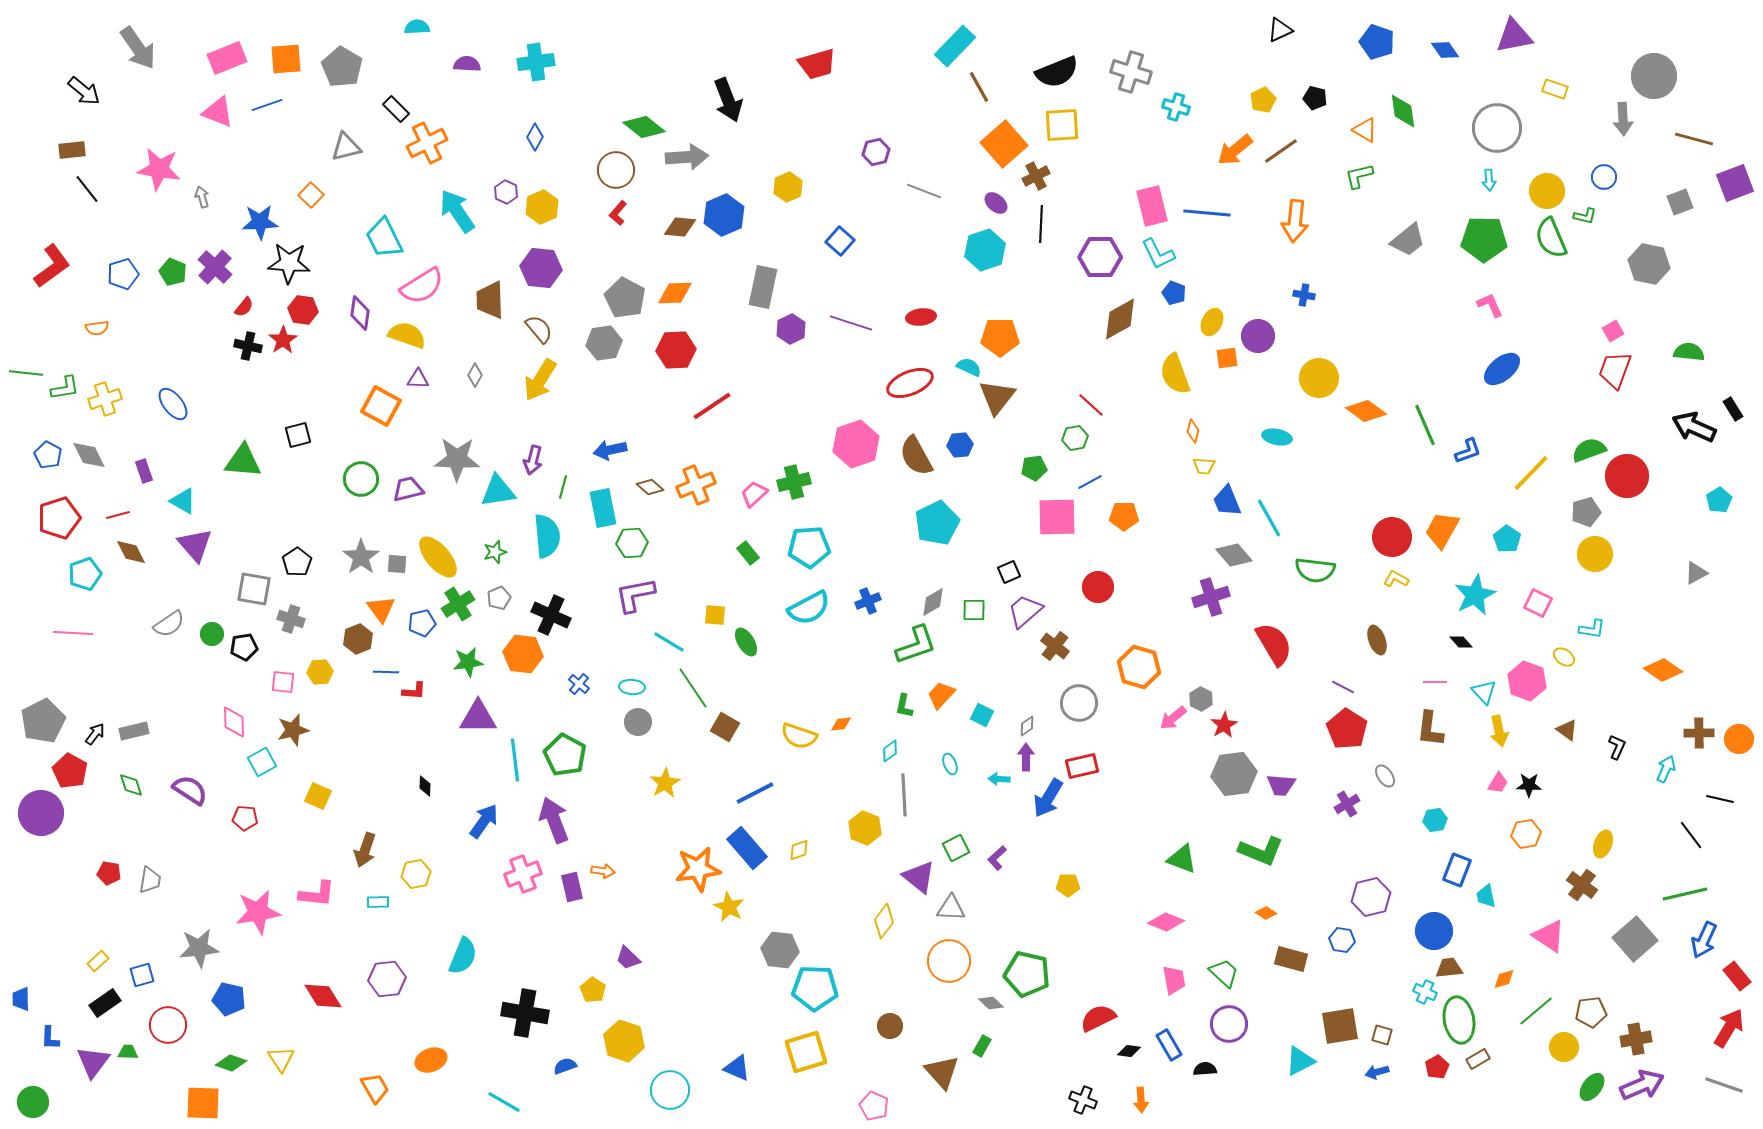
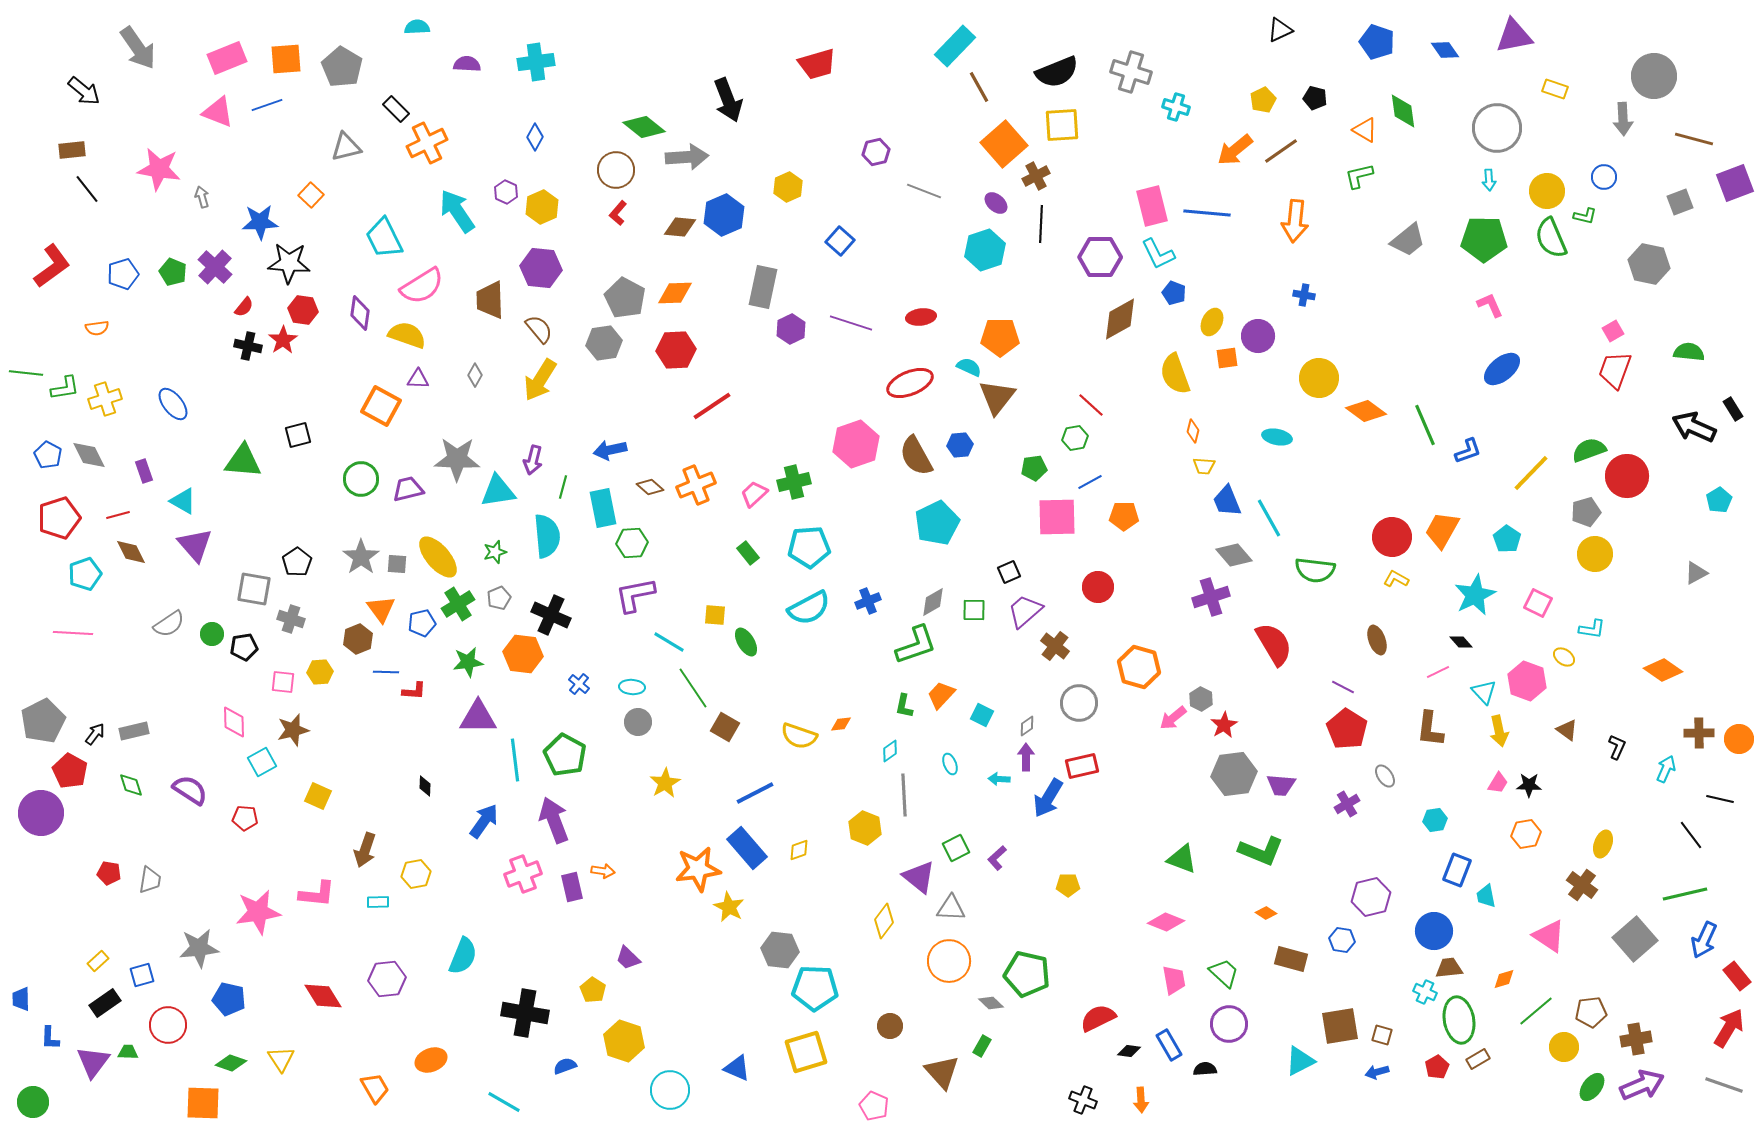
pink line at (1435, 682): moved 3 px right, 10 px up; rotated 25 degrees counterclockwise
